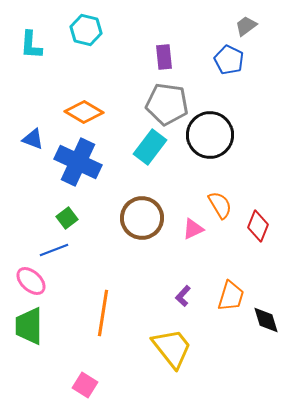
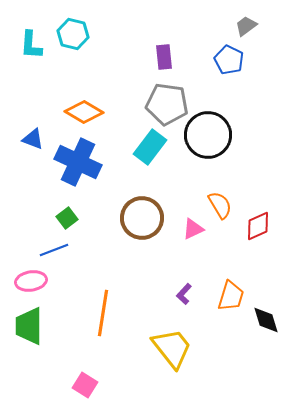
cyan hexagon: moved 13 px left, 4 px down
black circle: moved 2 px left
red diamond: rotated 44 degrees clockwise
pink ellipse: rotated 52 degrees counterclockwise
purple L-shape: moved 1 px right, 2 px up
